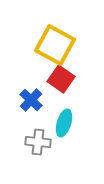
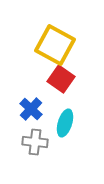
blue cross: moved 9 px down
cyan ellipse: moved 1 px right
gray cross: moved 3 px left
